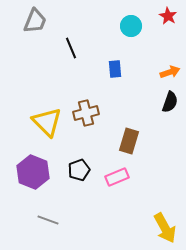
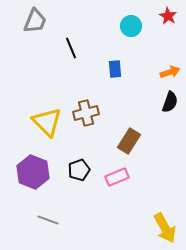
brown rectangle: rotated 15 degrees clockwise
